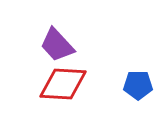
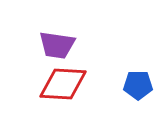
purple trapezoid: rotated 39 degrees counterclockwise
